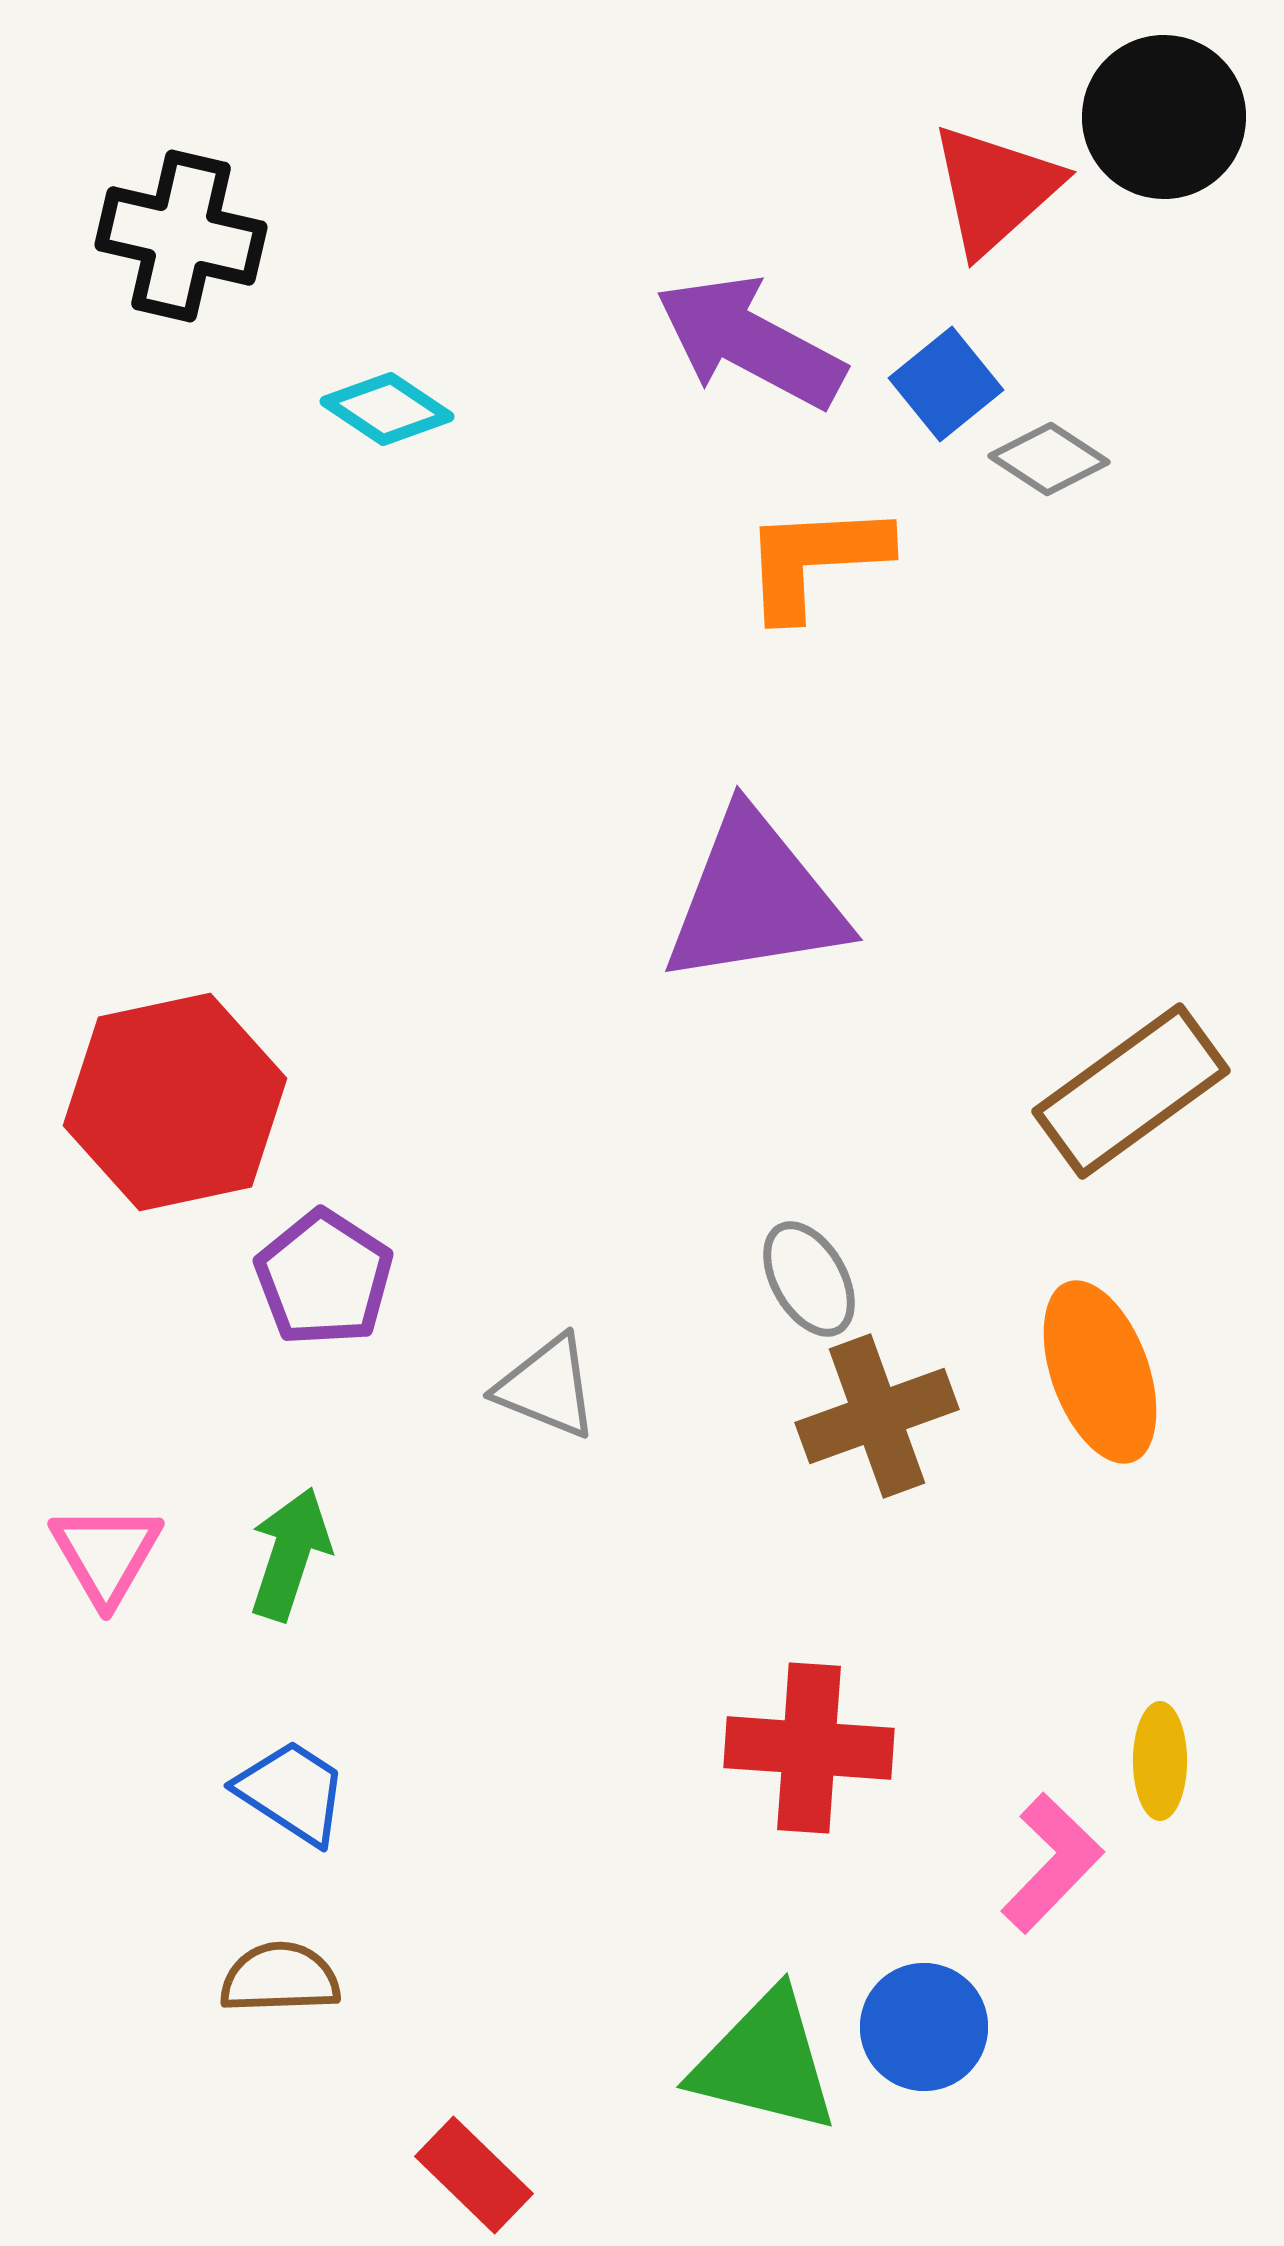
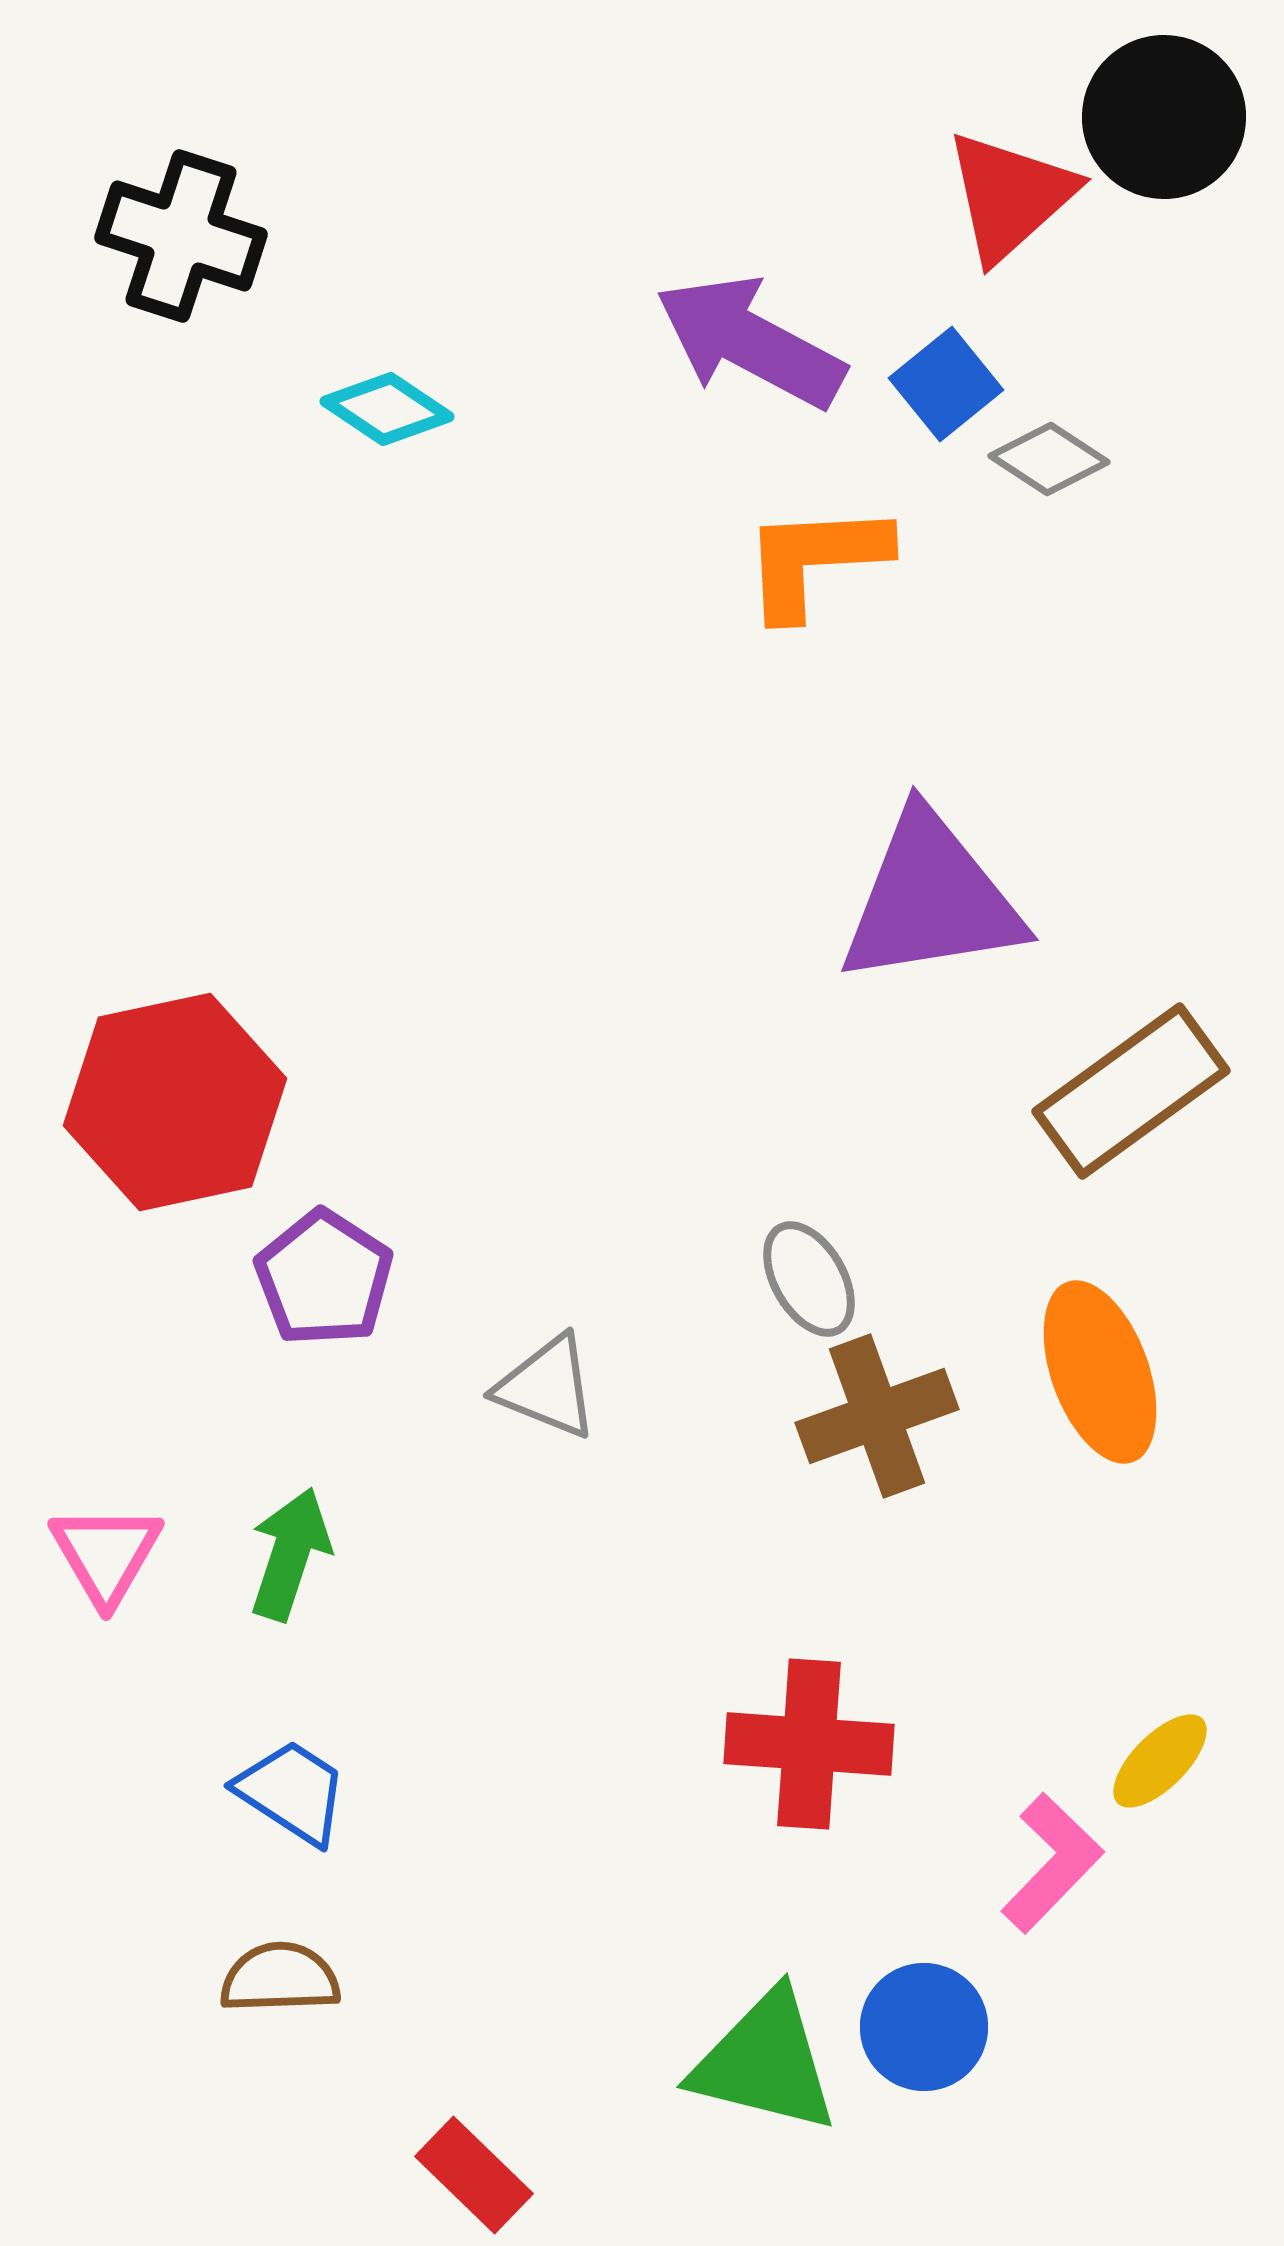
red triangle: moved 15 px right, 7 px down
black cross: rotated 5 degrees clockwise
purple triangle: moved 176 px right
red cross: moved 4 px up
yellow ellipse: rotated 45 degrees clockwise
